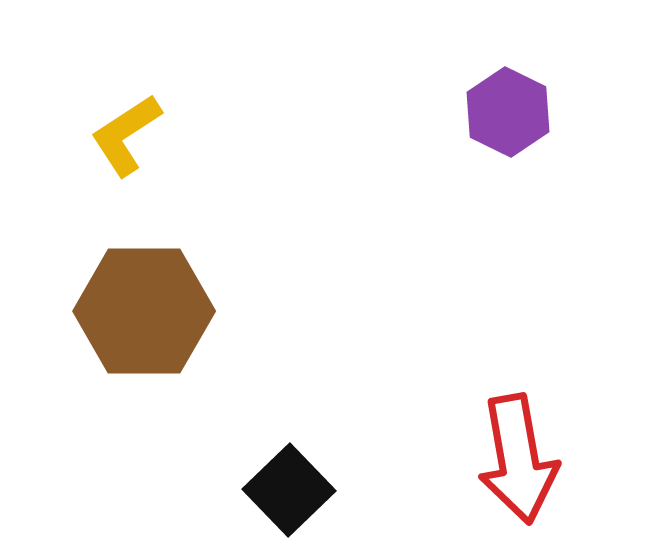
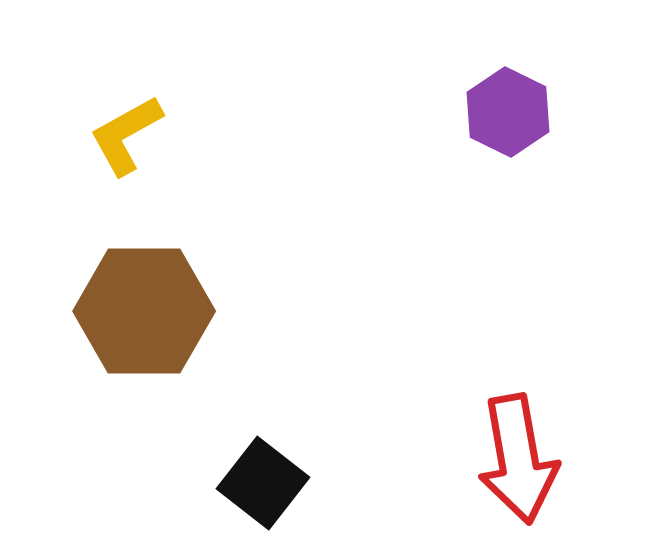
yellow L-shape: rotated 4 degrees clockwise
black square: moved 26 px left, 7 px up; rotated 8 degrees counterclockwise
